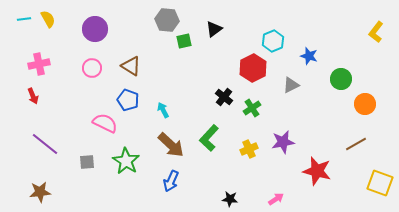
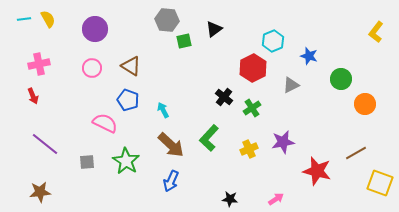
brown line: moved 9 px down
